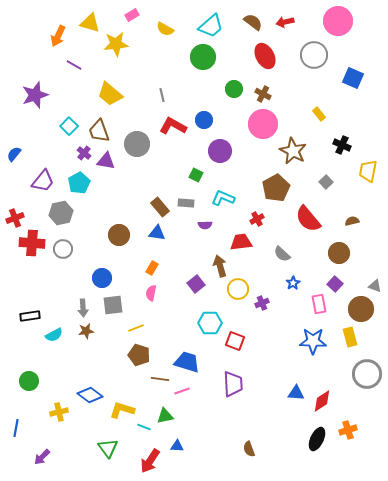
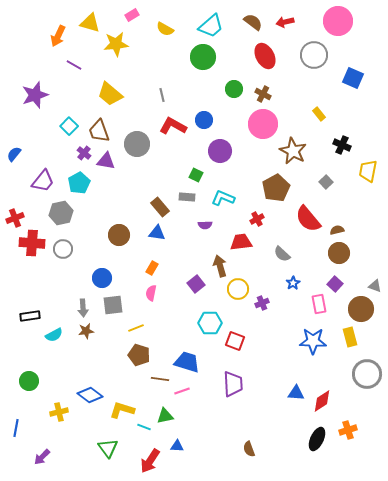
gray rectangle at (186, 203): moved 1 px right, 6 px up
brown semicircle at (352, 221): moved 15 px left, 9 px down
